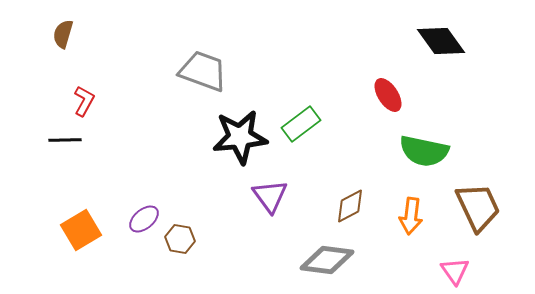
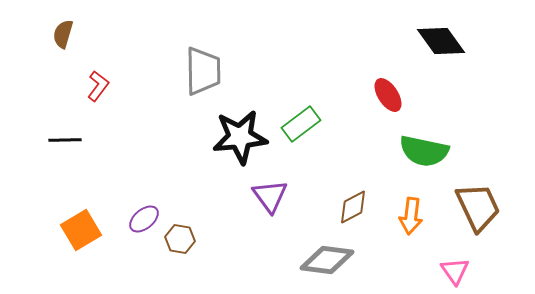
gray trapezoid: rotated 69 degrees clockwise
red L-shape: moved 14 px right, 15 px up; rotated 8 degrees clockwise
brown diamond: moved 3 px right, 1 px down
